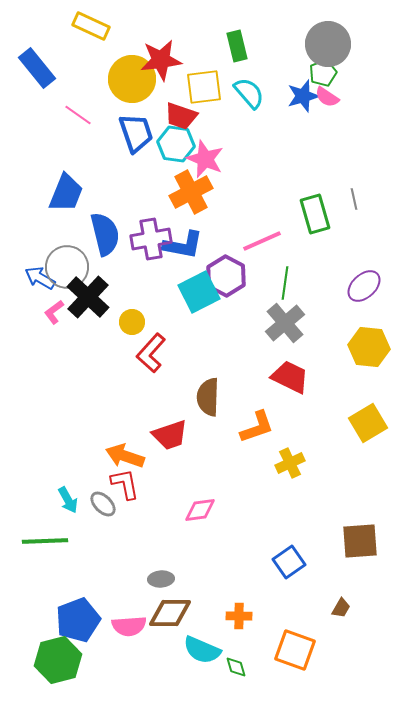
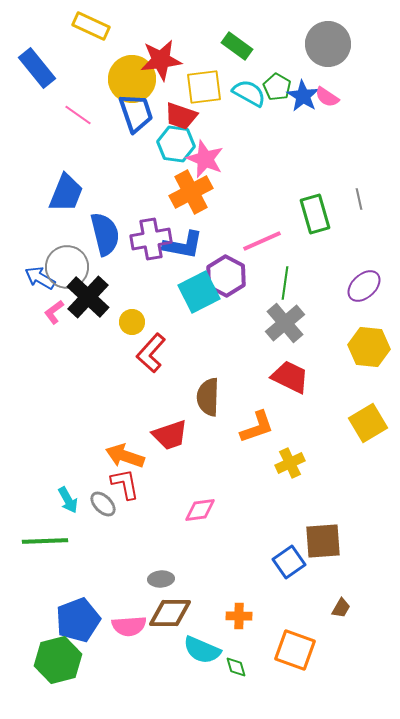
green rectangle at (237, 46): rotated 40 degrees counterclockwise
green pentagon at (323, 73): moved 46 px left, 14 px down; rotated 20 degrees counterclockwise
cyan semicircle at (249, 93): rotated 20 degrees counterclockwise
blue star at (303, 96): rotated 24 degrees counterclockwise
blue trapezoid at (136, 133): moved 20 px up
gray line at (354, 199): moved 5 px right
brown square at (360, 541): moved 37 px left
